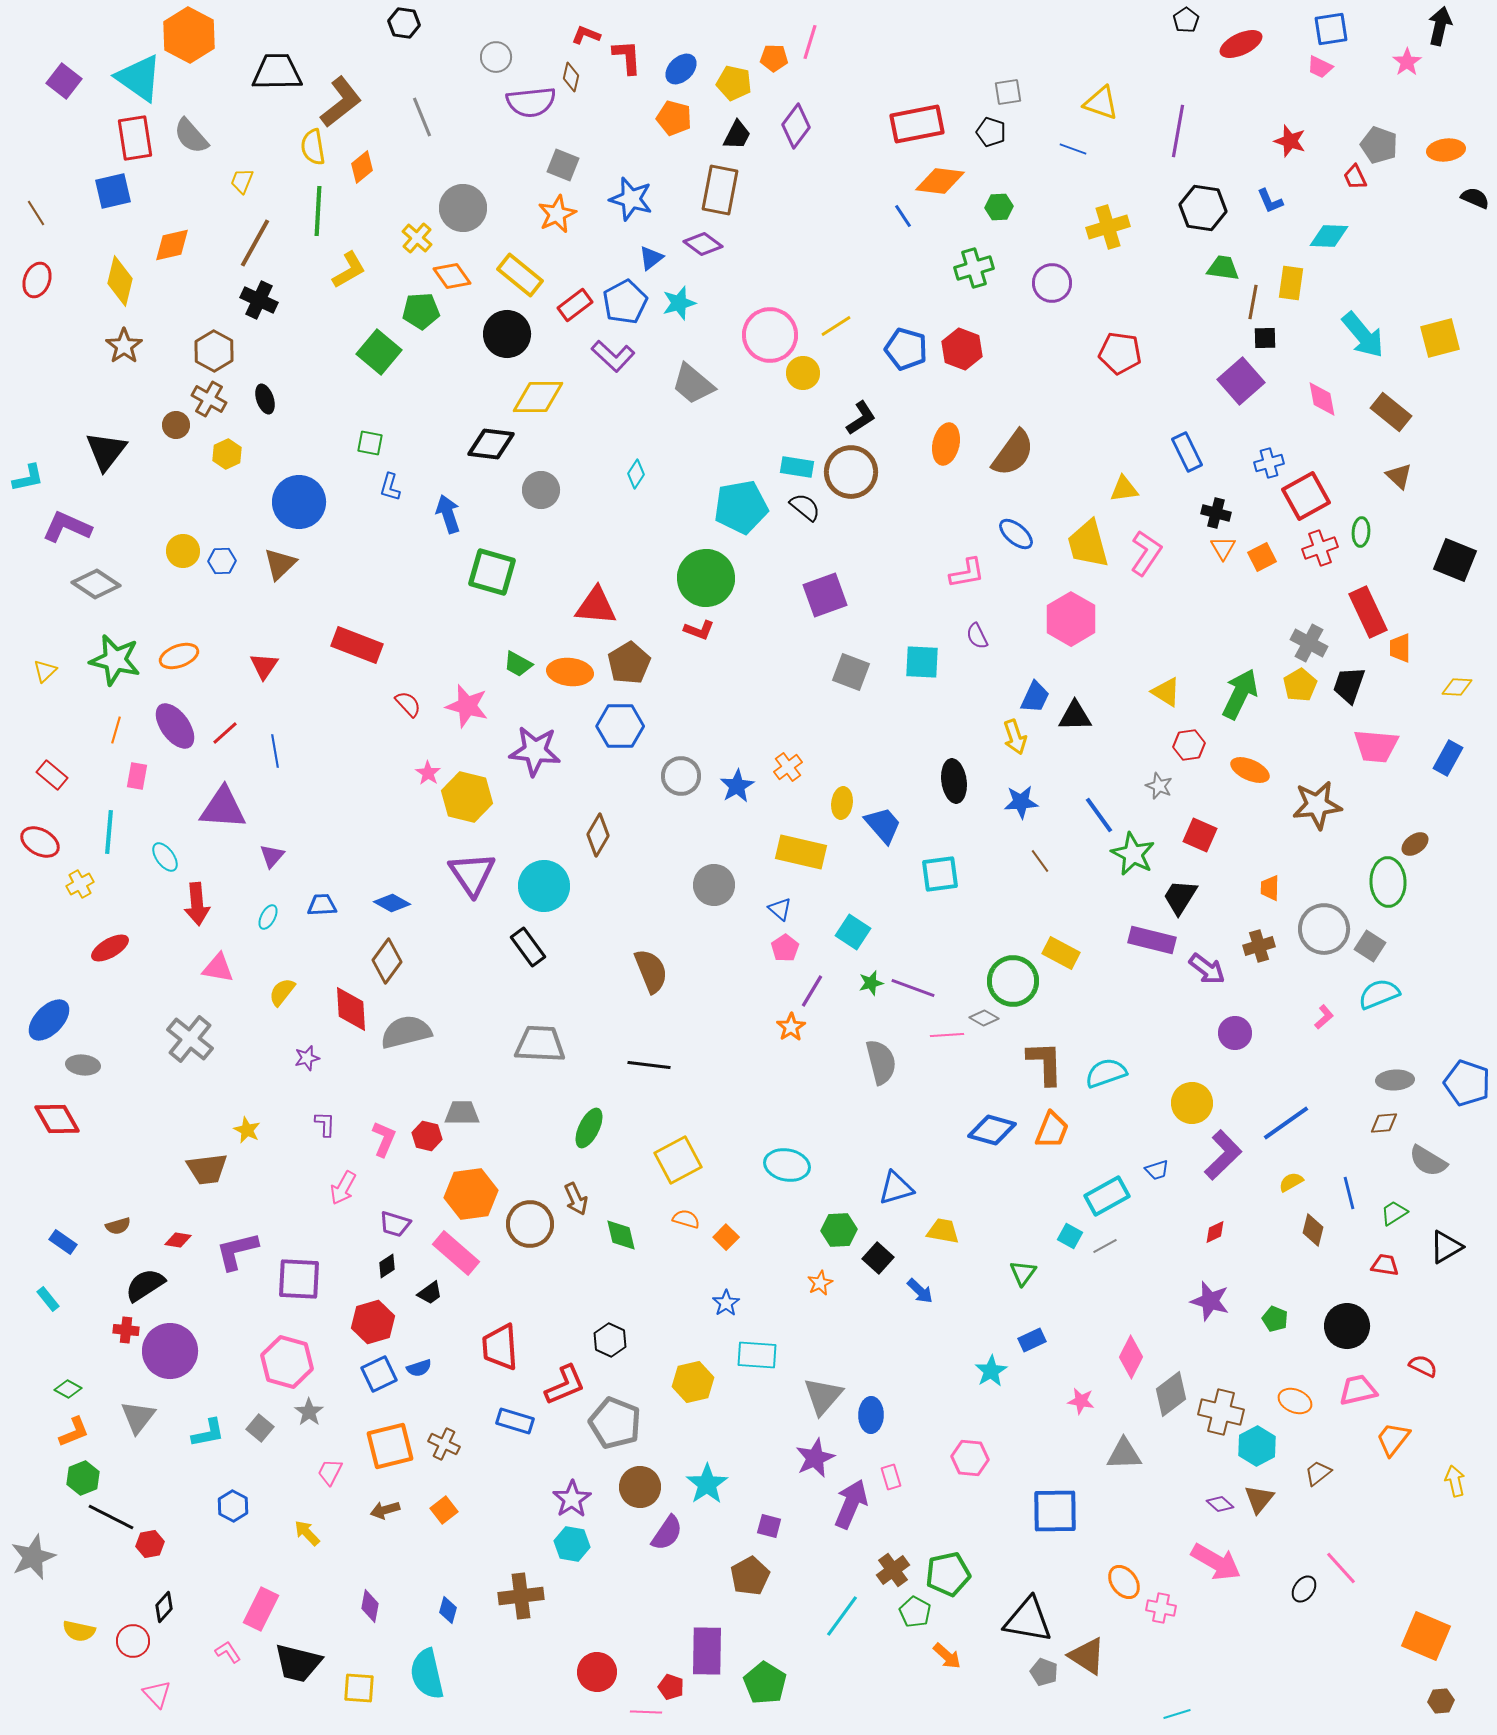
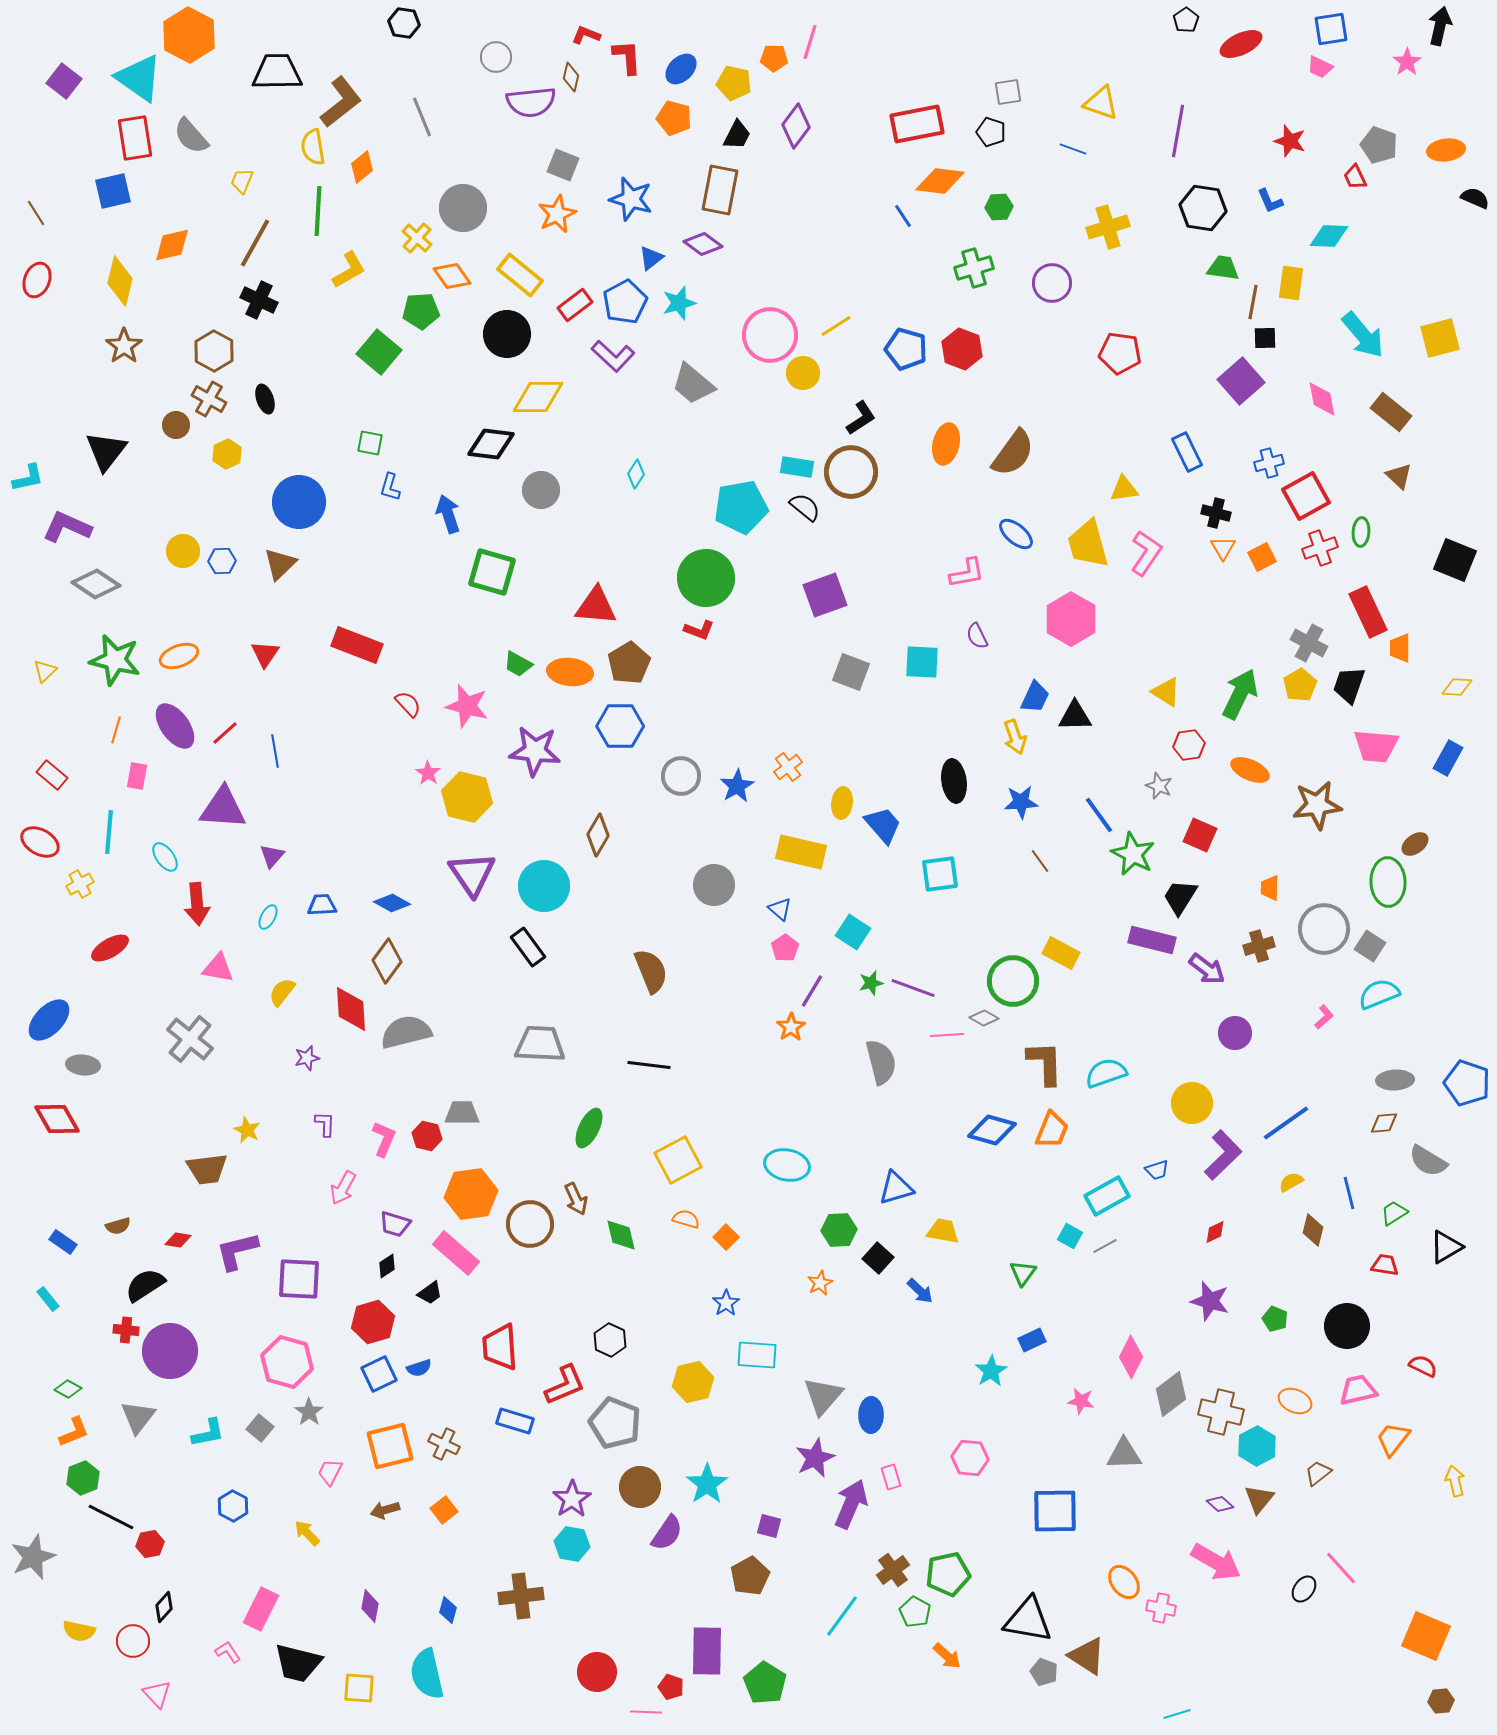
red triangle at (264, 666): moved 1 px right, 12 px up
